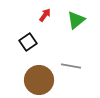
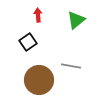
red arrow: moved 7 px left; rotated 40 degrees counterclockwise
